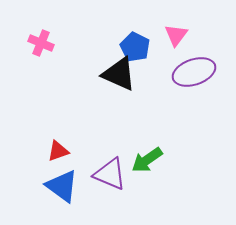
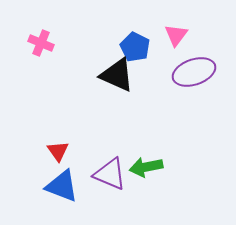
black triangle: moved 2 px left, 1 px down
red triangle: rotated 45 degrees counterclockwise
green arrow: moved 1 px left, 7 px down; rotated 24 degrees clockwise
blue triangle: rotated 15 degrees counterclockwise
